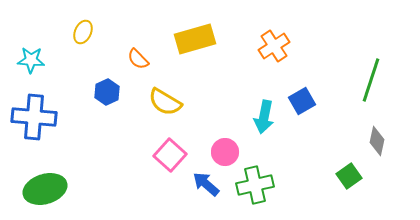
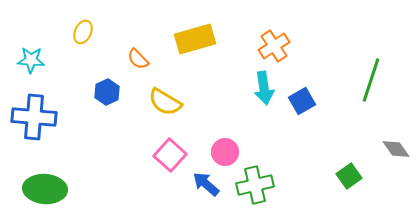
cyan arrow: moved 29 px up; rotated 20 degrees counterclockwise
gray diamond: moved 19 px right, 8 px down; rotated 48 degrees counterclockwise
green ellipse: rotated 21 degrees clockwise
